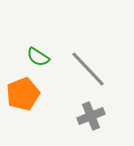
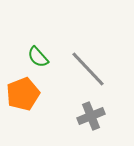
green semicircle: rotated 15 degrees clockwise
